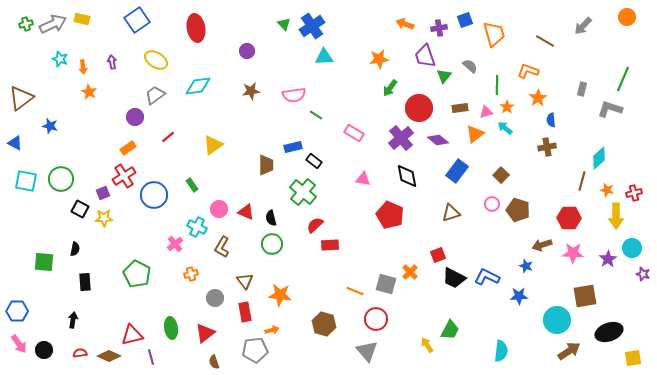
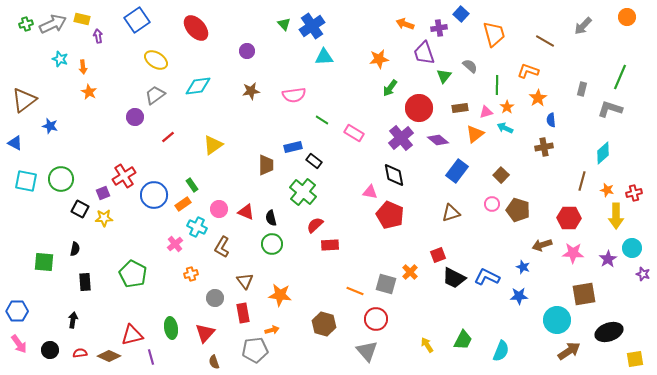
blue square at (465, 20): moved 4 px left, 6 px up; rotated 28 degrees counterclockwise
red ellipse at (196, 28): rotated 32 degrees counterclockwise
purple trapezoid at (425, 56): moved 1 px left, 3 px up
purple arrow at (112, 62): moved 14 px left, 26 px up
green line at (623, 79): moved 3 px left, 2 px up
brown triangle at (21, 98): moved 3 px right, 2 px down
green line at (316, 115): moved 6 px right, 5 px down
cyan arrow at (505, 128): rotated 14 degrees counterclockwise
brown cross at (547, 147): moved 3 px left
orange rectangle at (128, 148): moved 55 px right, 56 px down
cyan diamond at (599, 158): moved 4 px right, 5 px up
black diamond at (407, 176): moved 13 px left, 1 px up
pink triangle at (363, 179): moved 7 px right, 13 px down
blue star at (526, 266): moved 3 px left, 1 px down
green pentagon at (137, 274): moved 4 px left
brown square at (585, 296): moved 1 px left, 2 px up
red rectangle at (245, 312): moved 2 px left, 1 px down
green trapezoid at (450, 330): moved 13 px right, 10 px down
red triangle at (205, 333): rotated 10 degrees counterclockwise
black circle at (44, 350): moved 6 px right
cyan semicircle at (501, 351): rotated 15 degrees clockwise
yellow square at (633, 358): moved 2 px right, 1 px down
